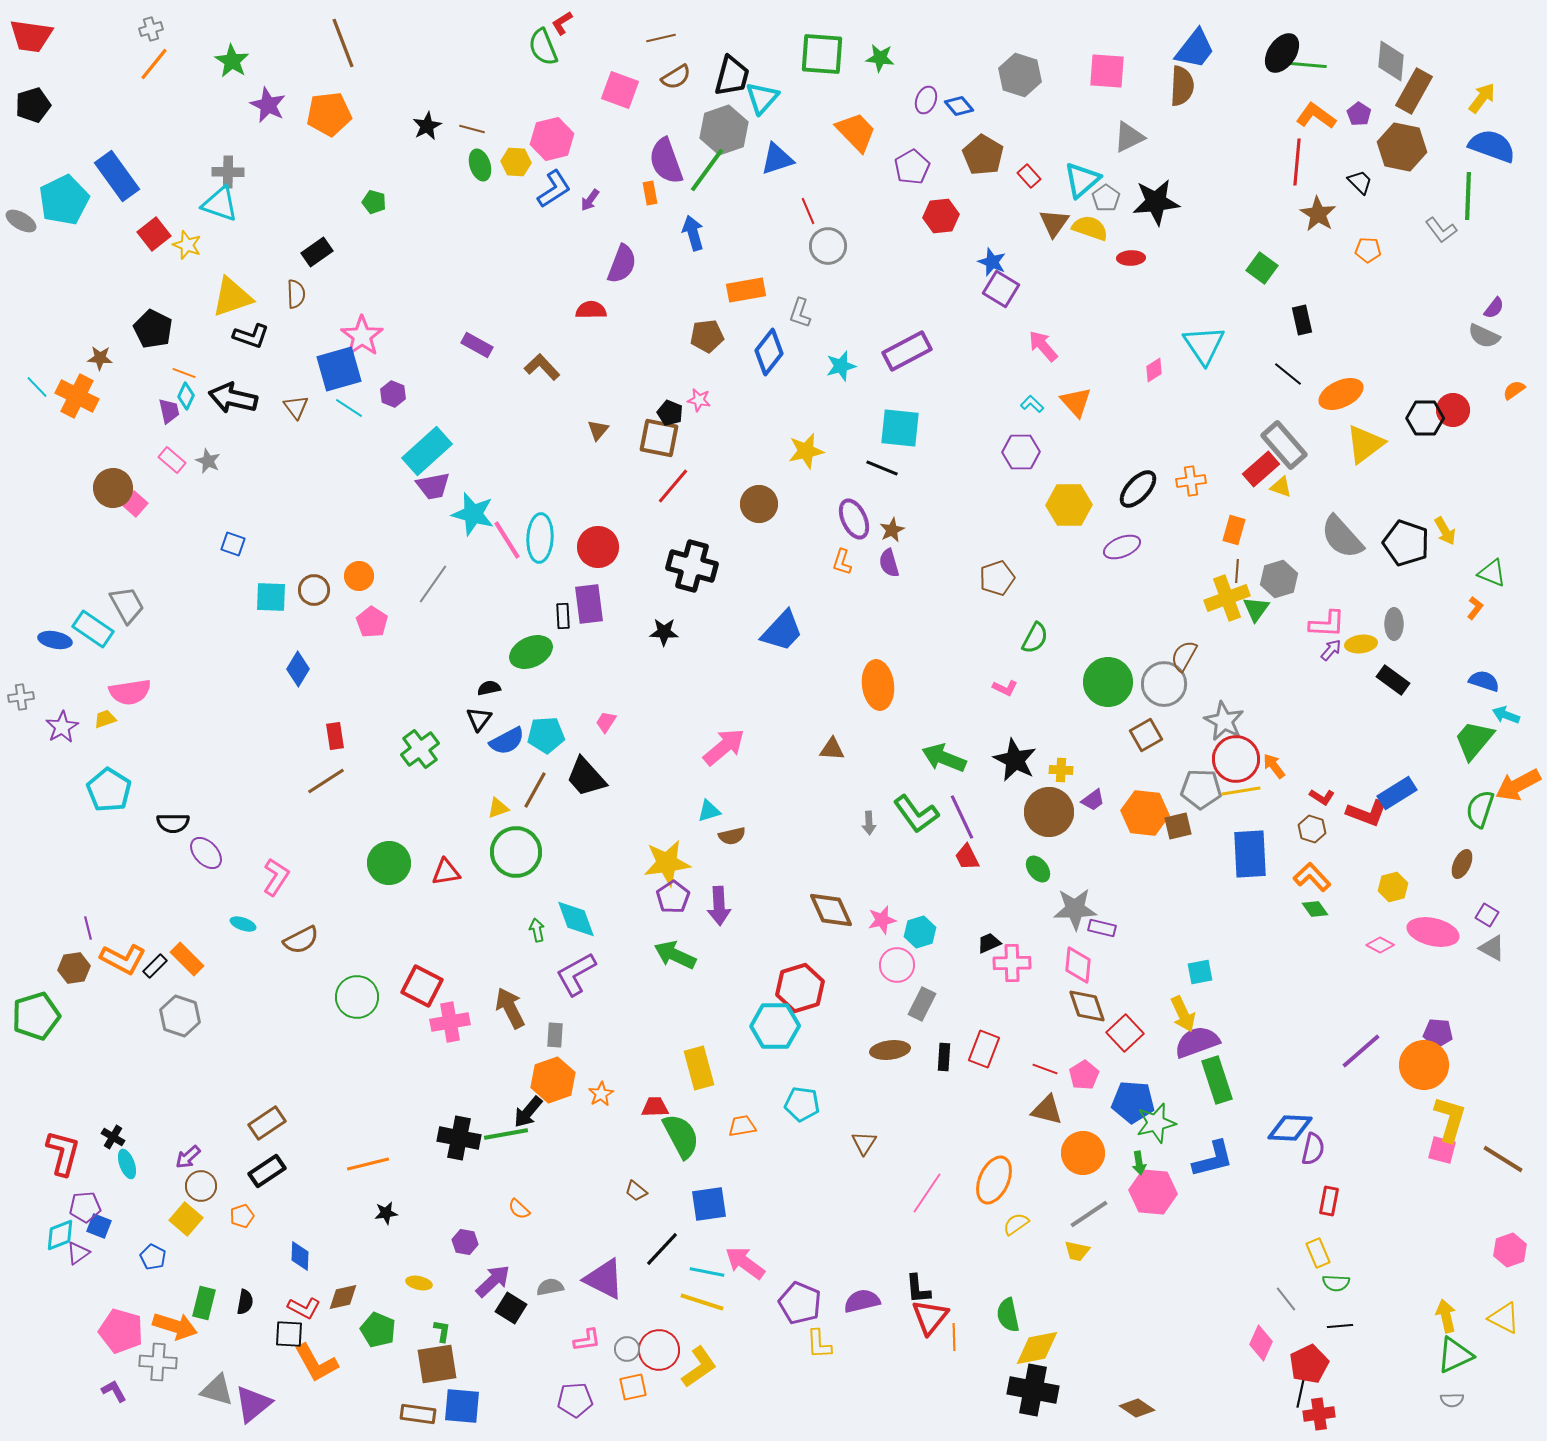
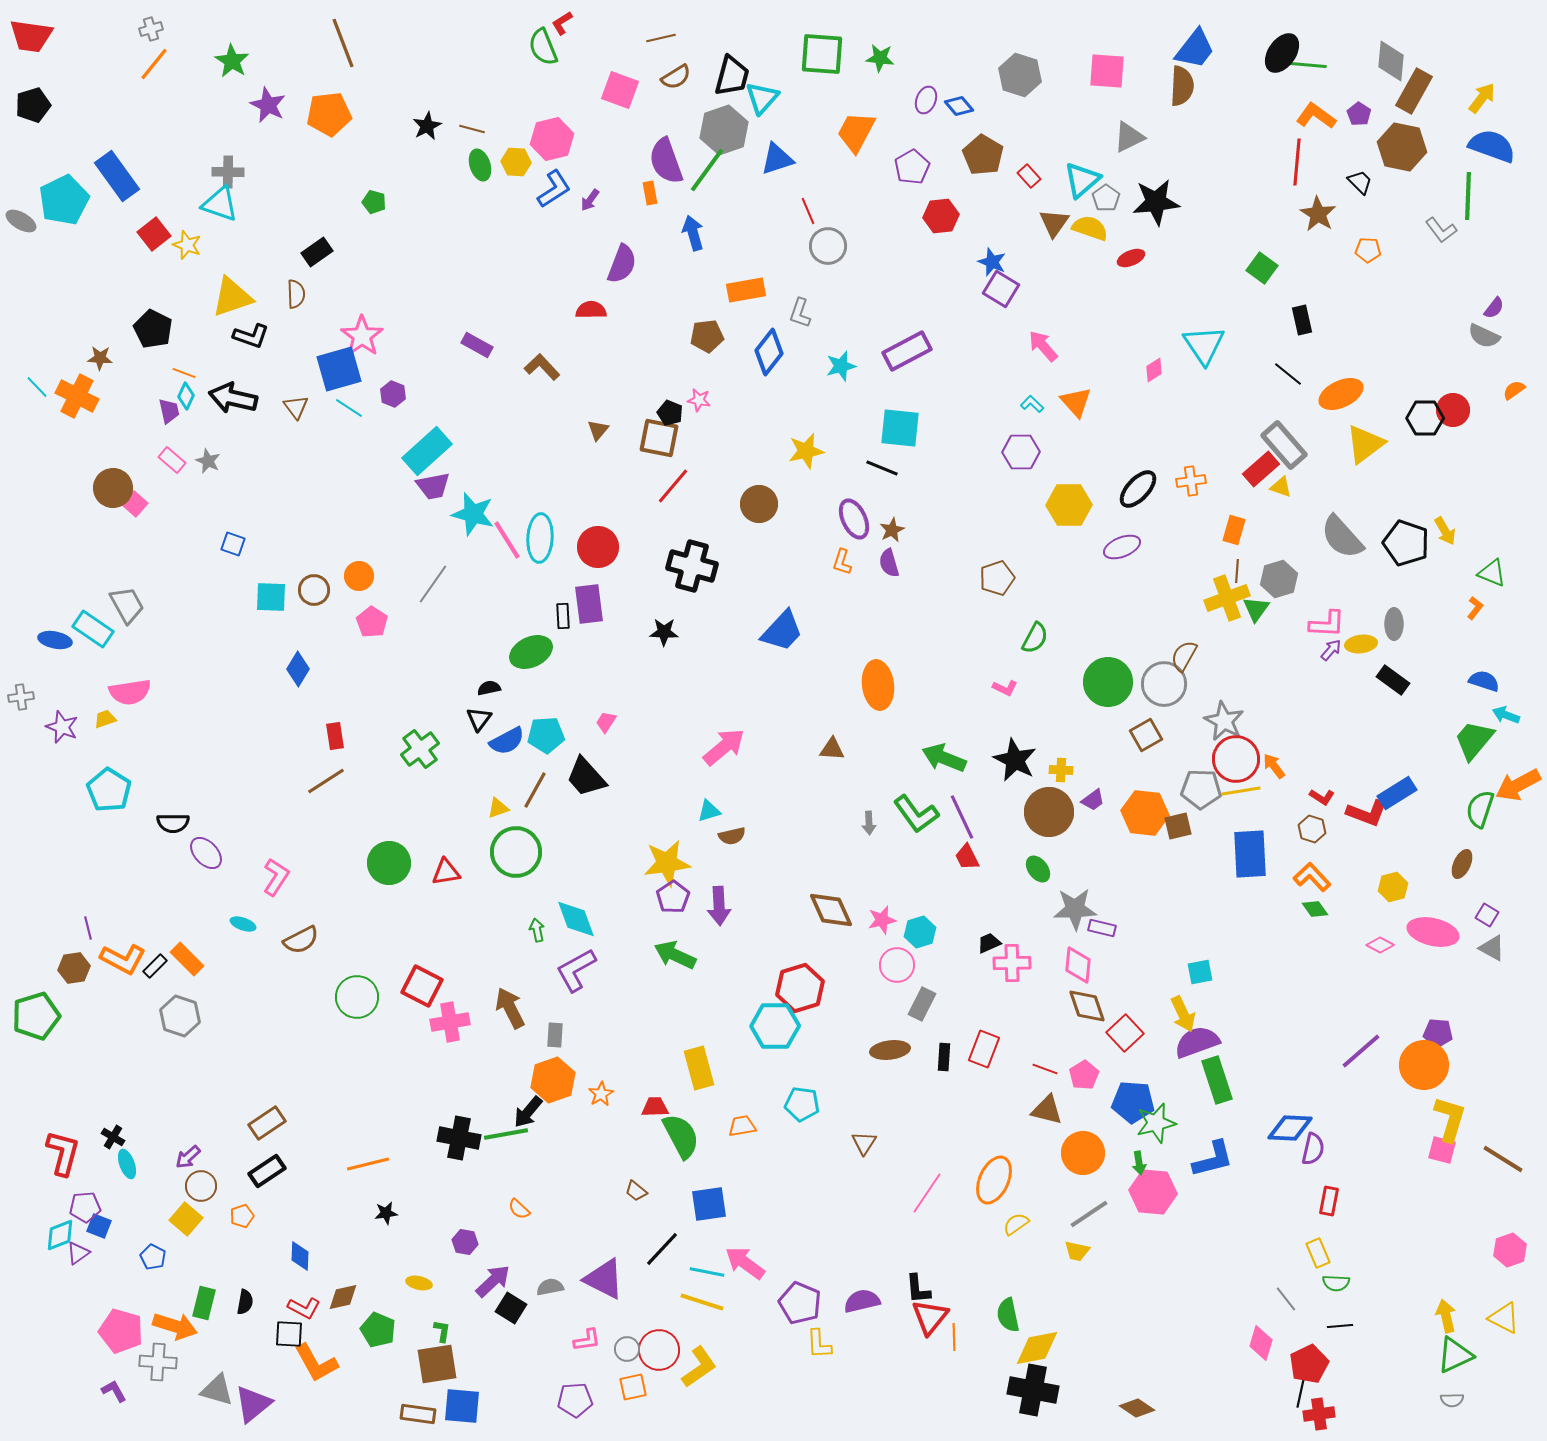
orange trapezoid at (856, 132): rotated 108 degrees counterclockwise
red ellipse at (1131, 258): rotated 20 degrees counterclockwise
purple star at (62, 727): rotated 20 degrees counterclockwise
purple L-shape at (576, 974): moved 4 px up
pink diamond at (1261, 1343): rotated 8 degrees counterclockwise
